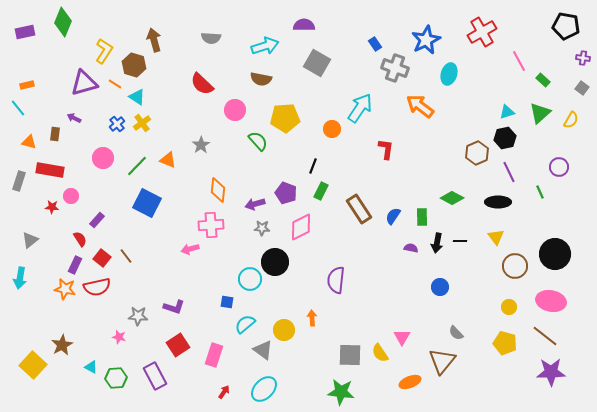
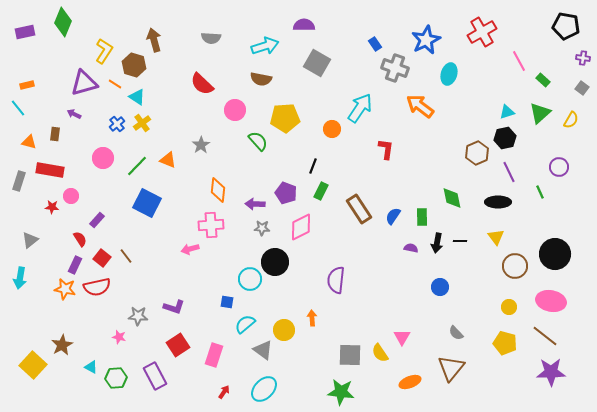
purple arrow at (74, 118): moved 4 px up
green diamond at (452, 198): rotated 50 degrees clockwise
purple arrow at (255, 204): rotated 18 degrees clockwise
brown triangle at (442, 361): moved 9 px right, 7 px down
